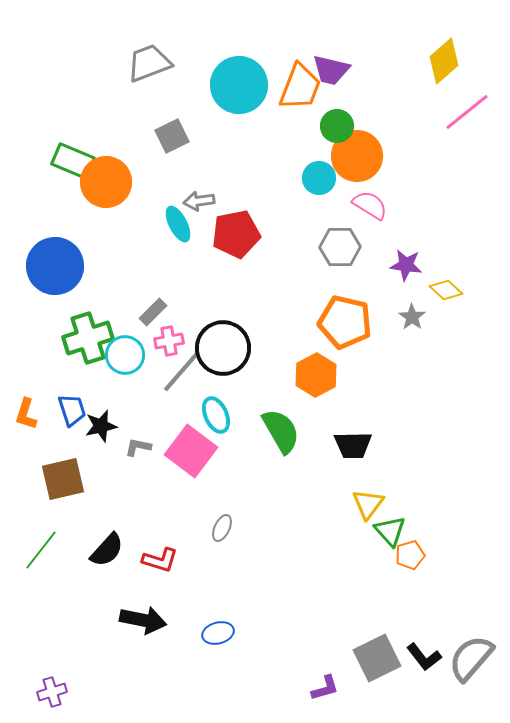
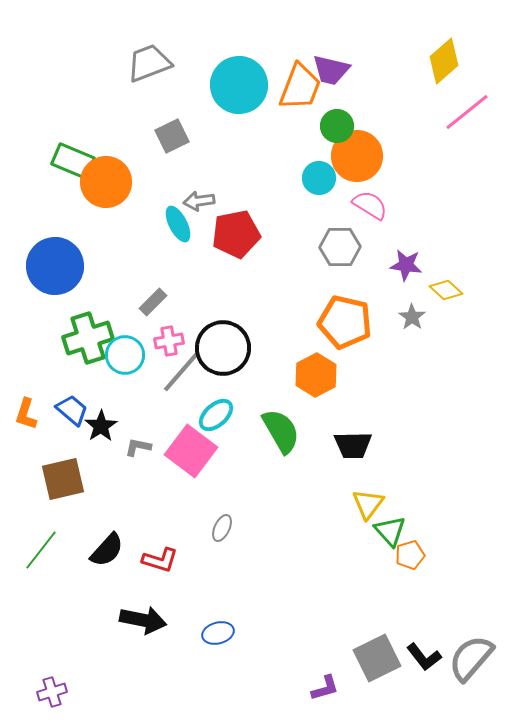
gray rectangle at (153, 312): moved 10 px up
blue trapezoid at (72, 410): rotated 32 degrees counterclockwise
cyan ellipse at (216, 415): rotated 72 degrees clockwise
black star at (101, 426): rotated 20 degrees counterclockwise
